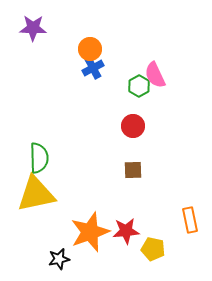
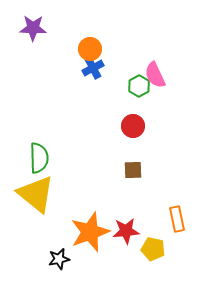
yellow triangle: rotated 51 degrees clockwise
orange rectangle: moved 13 px left, 1 px up
